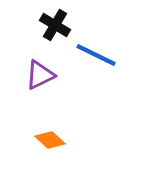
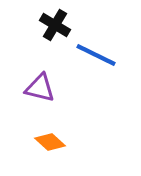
purple triangle: moved 13 px down; rotated 40 degrees clockwise
orange diamond: moved 2 px down
